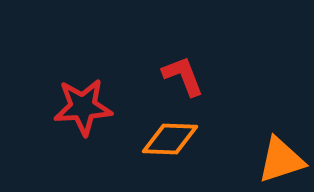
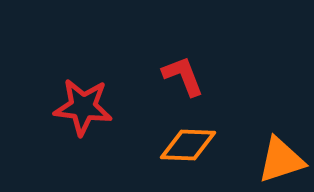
red star: rotated 10 degrees clockwise
orange diamond: moved 18 px right, 6 px down
